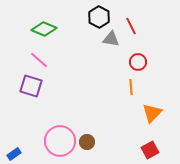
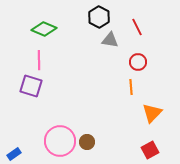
red line: moved 6 px right, 1 px down
gray triangle: moved 1 px left, 1 px down
pink line: rotated 48 degrees clockwise
